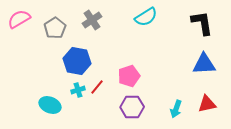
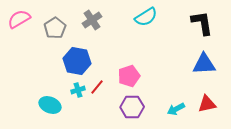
cyan arrow: rotated 42 degrees clockwise
